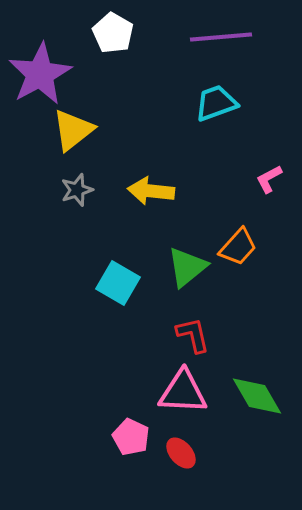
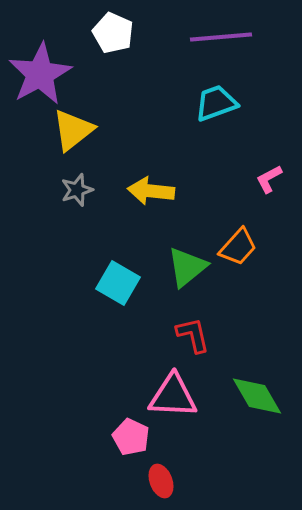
white pentagon: rotated 6 degrees counterclockwise
pink triangle: moved 10 px left, 4 px down
red ellipse: moved 20 px left, 28 px down; rotated 20 degrees clockwise
